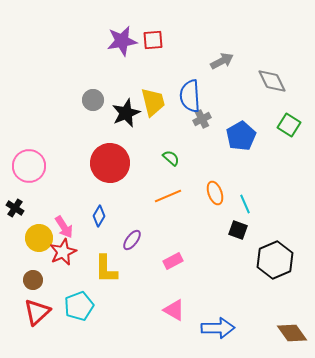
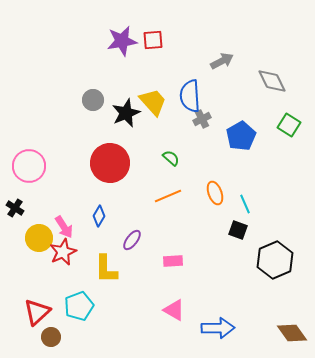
yellow trapezoid: rotated 28 degrees counterclockwise
pink rectangle: rotated 24 degrees clockwise
brown circle: moved 18 px right, 57 px down
